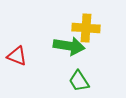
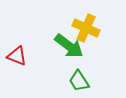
yellow cross: rotated 20 degrees clockwise
green arrow: rotated 28 degrees clockwise
